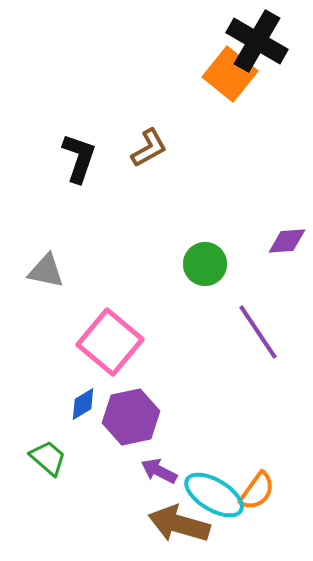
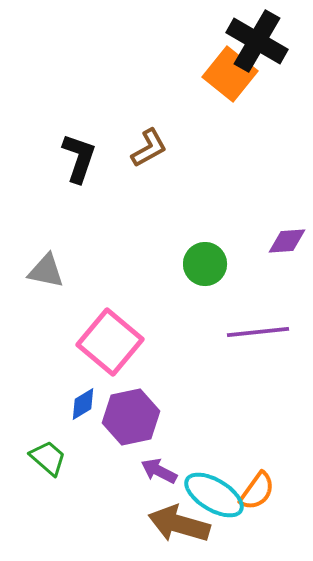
purple line: rotated 62 degrees counterclockwise
